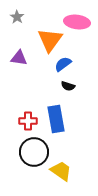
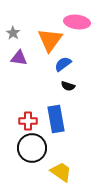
gray star: moved 4 px left, 16 px down
black circle: moved 2 px left, 4 px up
yellow trapezoid: moved 1 px down
